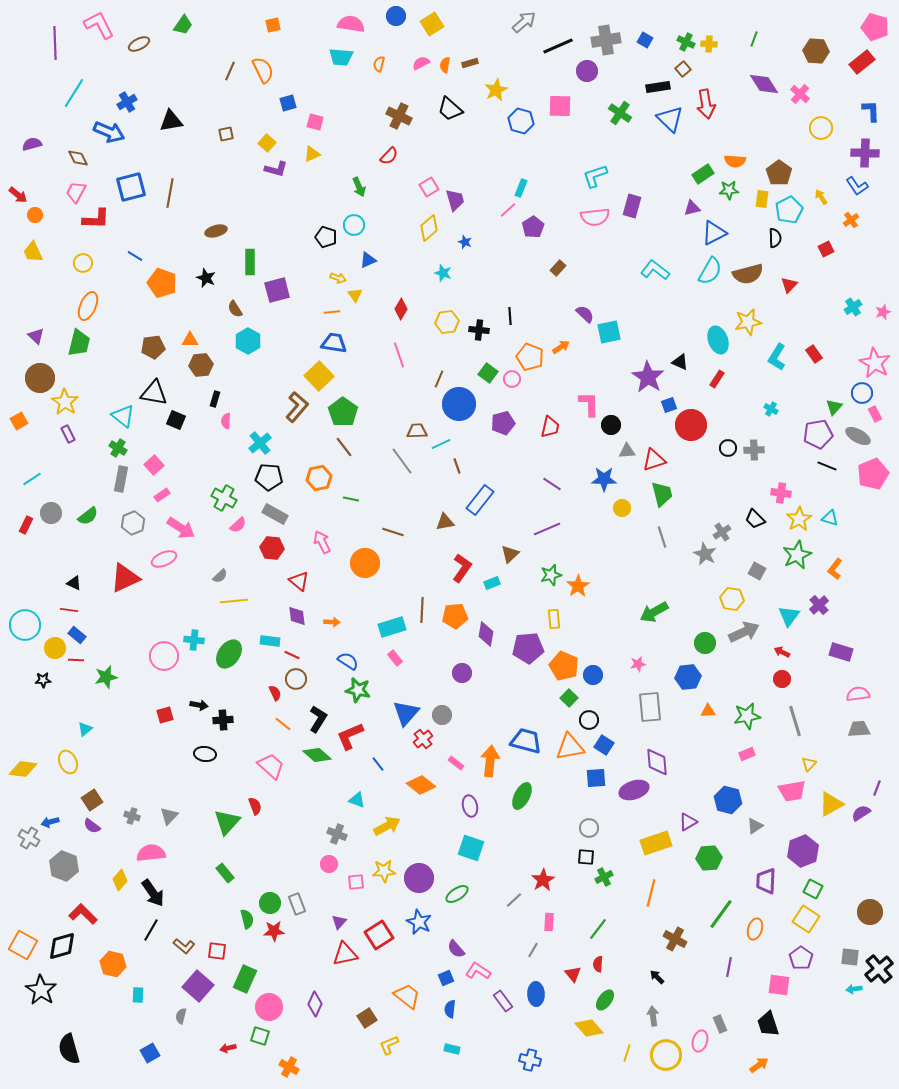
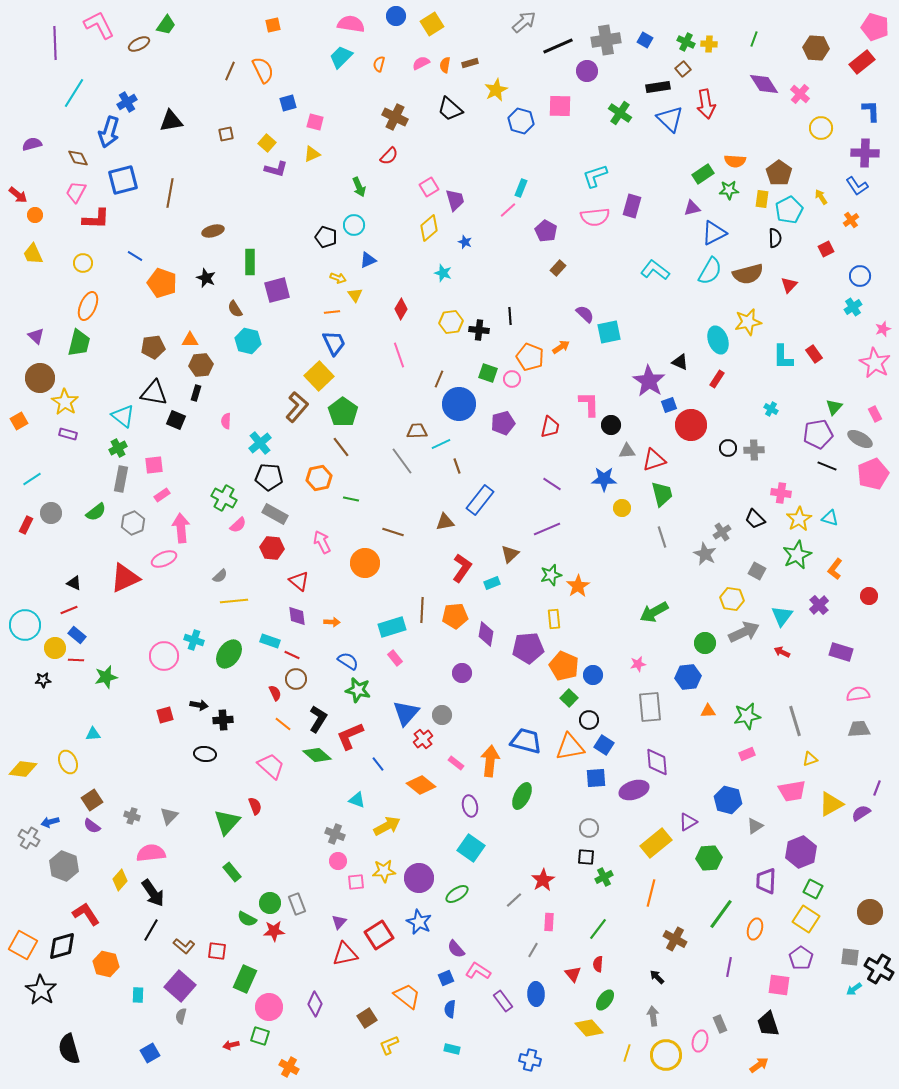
green trapezoid at (183, 25): moved 17 px left
brown hexagon at (816, 51): moved 3 px up
cyan trapezoid at (341, 57): rotated 130 degrees clockwise
brown cross at (399, 116): moved 4 px left, 1 px down
blue arrow at (109, 132): rotated 84 degrees clockwise
blue square at (131, 187): moved 8 px left, 7 px up
purple pentagon at (533, 227): moved 13 px right, 4 px down; rotated 10 degrees counterclockwise
brown ellipse at (216, 231): moved 3 px left
yellow trapezoid at (33, 252): moved 2 px down
pink star at (883, 312): moved 17 px down
yellow hexagon at (447, 322): moved 4 px right
cyan hexagon at (248, 341): rotated 15 degrees counterclockwise
blue trapezoid at (334, 343): rotated 56 degrees clockwise
cyan L-shape at (777, 357): moved 6 px right; rotated 32 degrees counterclockwise
green square at (488, 373): rotated 18 degrees counterclockwise
purple star at (648, 377): moved 1 px right, 4 px down
blue circle at (862, 393): moved 2 px left, 117 px up
black rectangle at (215, 399): moved 19 px left, 6 px up
purple rectangle at (68, 434): rotated 48 degrees counterclockwise
gray ellipse at (858, 436): moved 2 px right, 3 px down
brown line at (344, 447): moved 3 px left
green cross at (118, 448): rotated 30 degrees clockwise
pink square at (154, 465): rotated 36 degrees clockwise
green semicircle at (88, 516): moved 8 px right, 4 px up
pink arrow at (181, 528): rotated 128 degrees counterclockwise
red line at (69, 610): rotated 30 degrees counterclockwise
cyan triangle at (789, 616): moved 7 px left
cyan cross at (194, 640): rotated 12 degrees clockwise
cyan rectangle at (270, 641): rotated 12 degrees clockwise
red circle at (782, 679): moved 87 px right, 83 px up
cyan triangle at (85, 729): moved 8 px right, 5 px down; rotated 35 degrees clockwise
yellow triangle at (809, 764): moved 1 px right, 5 px up; rotated 28 degrees clockwise
gray cross at (337, 834): moved 2 px left
yellow rectangle at (656, 843): rotated 20 degrees counterclockwise
cyan square at (471, 848): rotated 16 degrees clockwise
purple hexagon at (803, 851): moved 2 px left, 1 px down
pink circle at (329, 864): moved 9 px right, 3 px up
green rectangle at (225, 873): moved 7 px right, 1 px up
red L-shape at (83, 914): moved 3 px right; rotated 12 degrees clockwise
green semicircle at (247, 919): rotated 132 degrees clockwise
orange hexagon at (113, 964): moved 7 px left
black cross at (879, 969): rotated 20 degrees counterclockwise
purple square at (198, 986): moved 18 px left
cyan arrow at (854, 989): rotated 28 degrees counterclockwise
red arrow at (228, 1048): moved 3 px right, 3 px up
